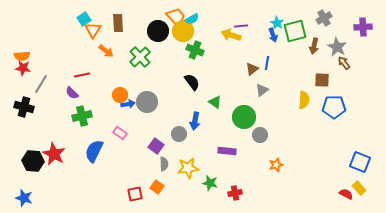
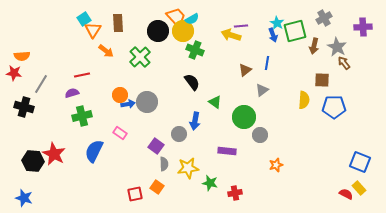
red star at (23, 68): moved 9 px left, 5 px down
brown triangle at (252, 69): moved 7 px left, 1 px down
purple semicircle at (72, 93): rotated 120 degrees clockwise
